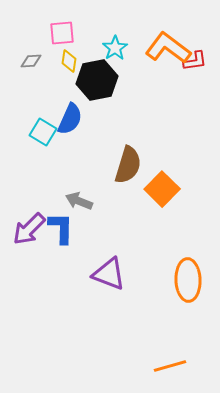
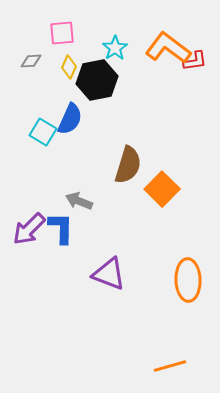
yellow diamond: moved 6 px down; rotated 15 degrees clockwise
